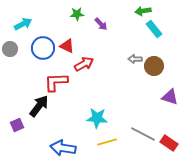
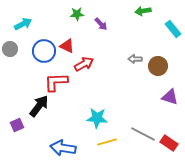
cyan rectangle: moved 19 px right
blue circle: moved 1 px right, 3 px down
brown circle: moved 4 px right
